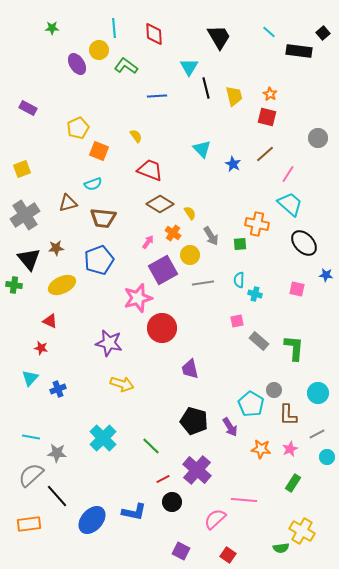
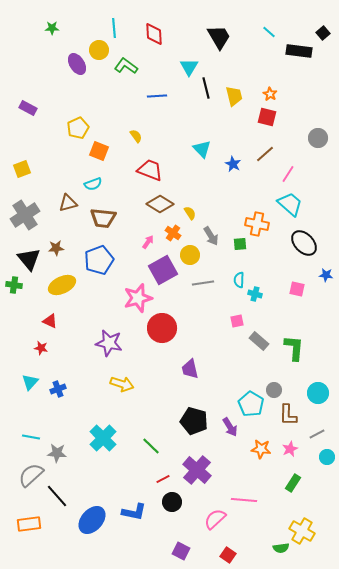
cyan triangle at (30, 378): moved 4 px down
